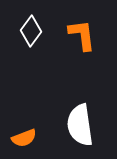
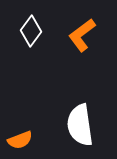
orange L-shape: rotated 120 degrees counterclockwise
orange semicircle: moved 4 px left, 2 px down
